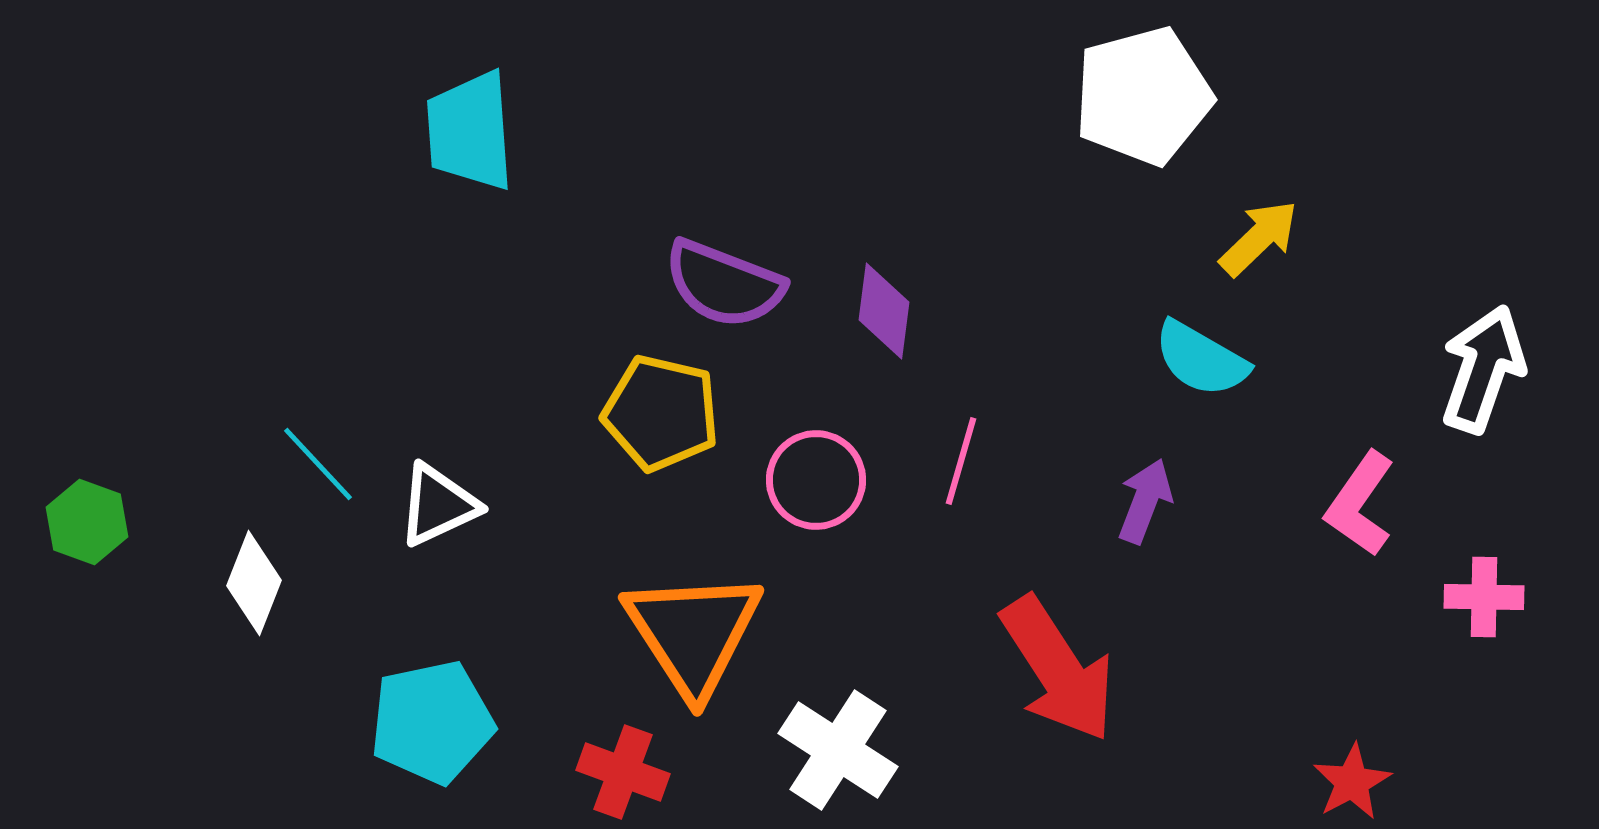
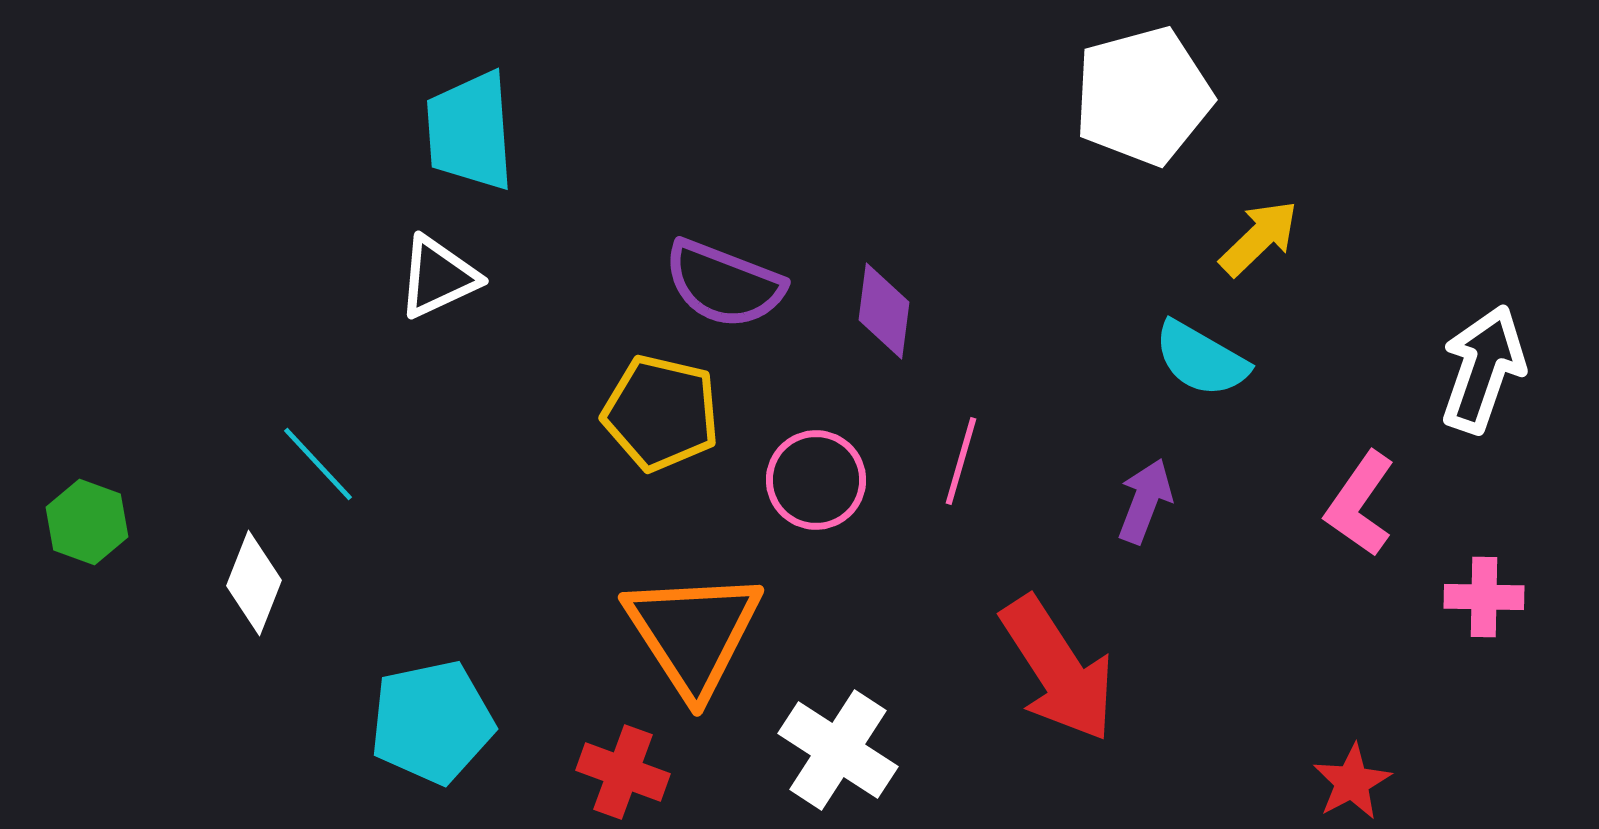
white triangle: moved 228 px up
